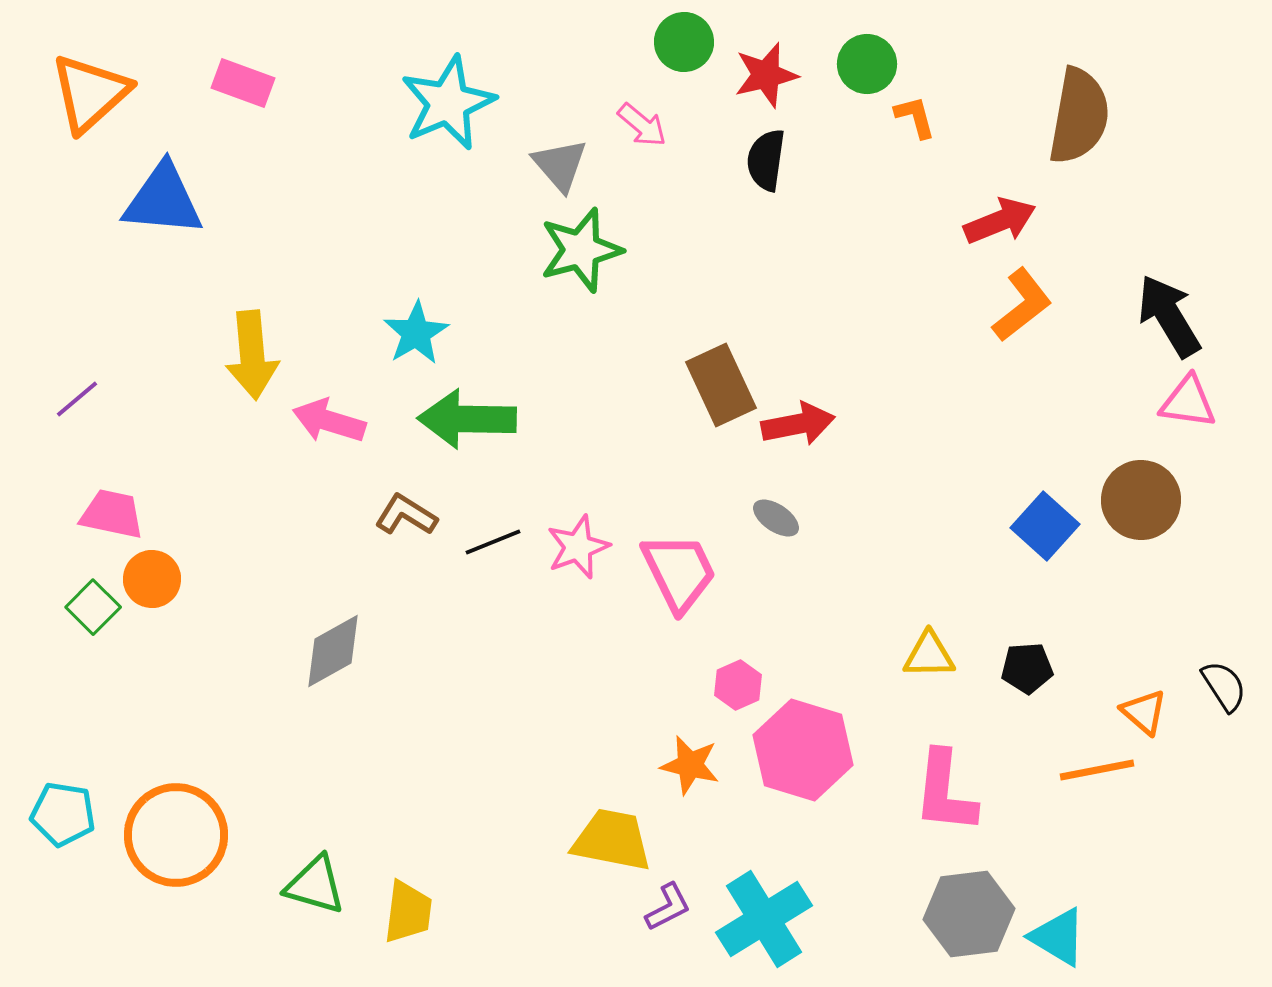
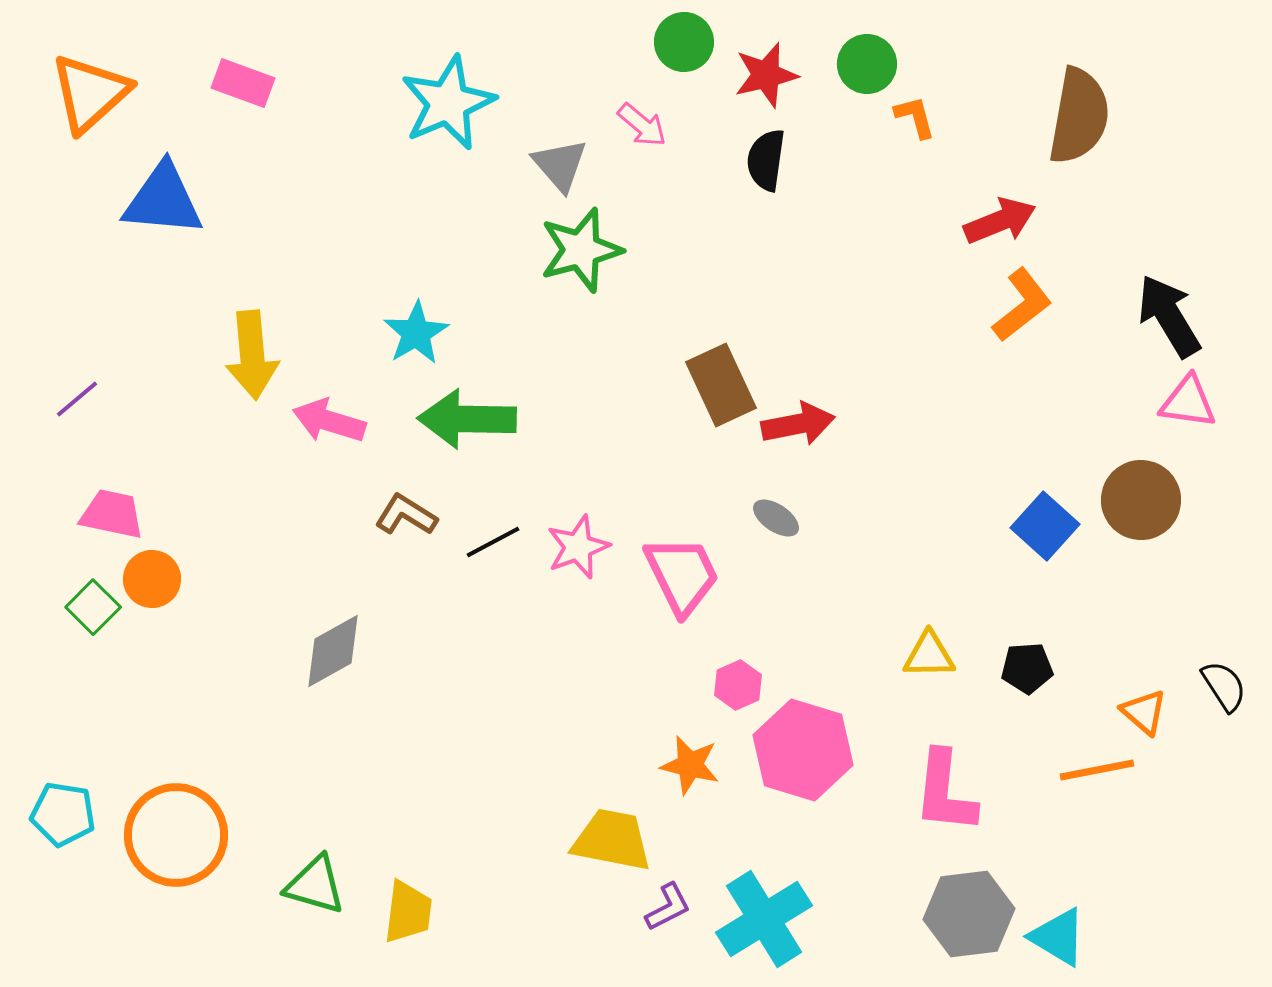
black line at (493, 542): rotated 6 degrees counterclockwise
pink trapezoid at (679, 572): moved 3 px right, 3 px down
